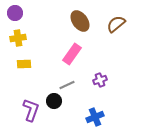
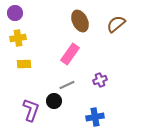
brown ellipse: rotated 10 degrees clockwise
pink rectangle: moved 2 px left
blue cross: rotated 12 degrees clockwise
